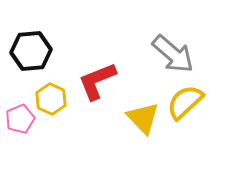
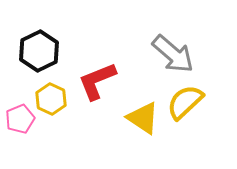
black hexagon: moved 8 px right; rotated 21 degrees counterclockwise
yellow triangle: rotated 12 degrees counterclockwise
